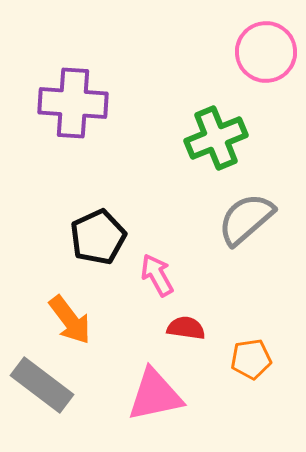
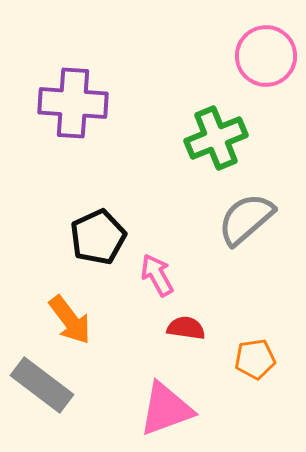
pink circle: moved 4 px down
orange pentagon: moved 4 px right
pink triangle: moved 11 px right, 14 px down; rotated 8 degrees counterclockwise
